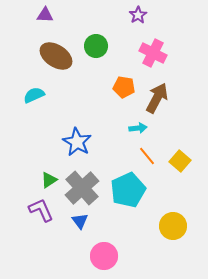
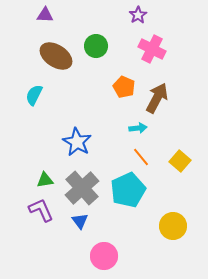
pink cross: moved 1 px left, 4 px up
orange pentagon: rotated 15 degrees clockwise
cyan semicircle: rotated 40 degrees counterclockwise
orange line: moved 6 px left, 1 px down
green triangle: moved 4 px left; rotated 24 degrees clockwise
